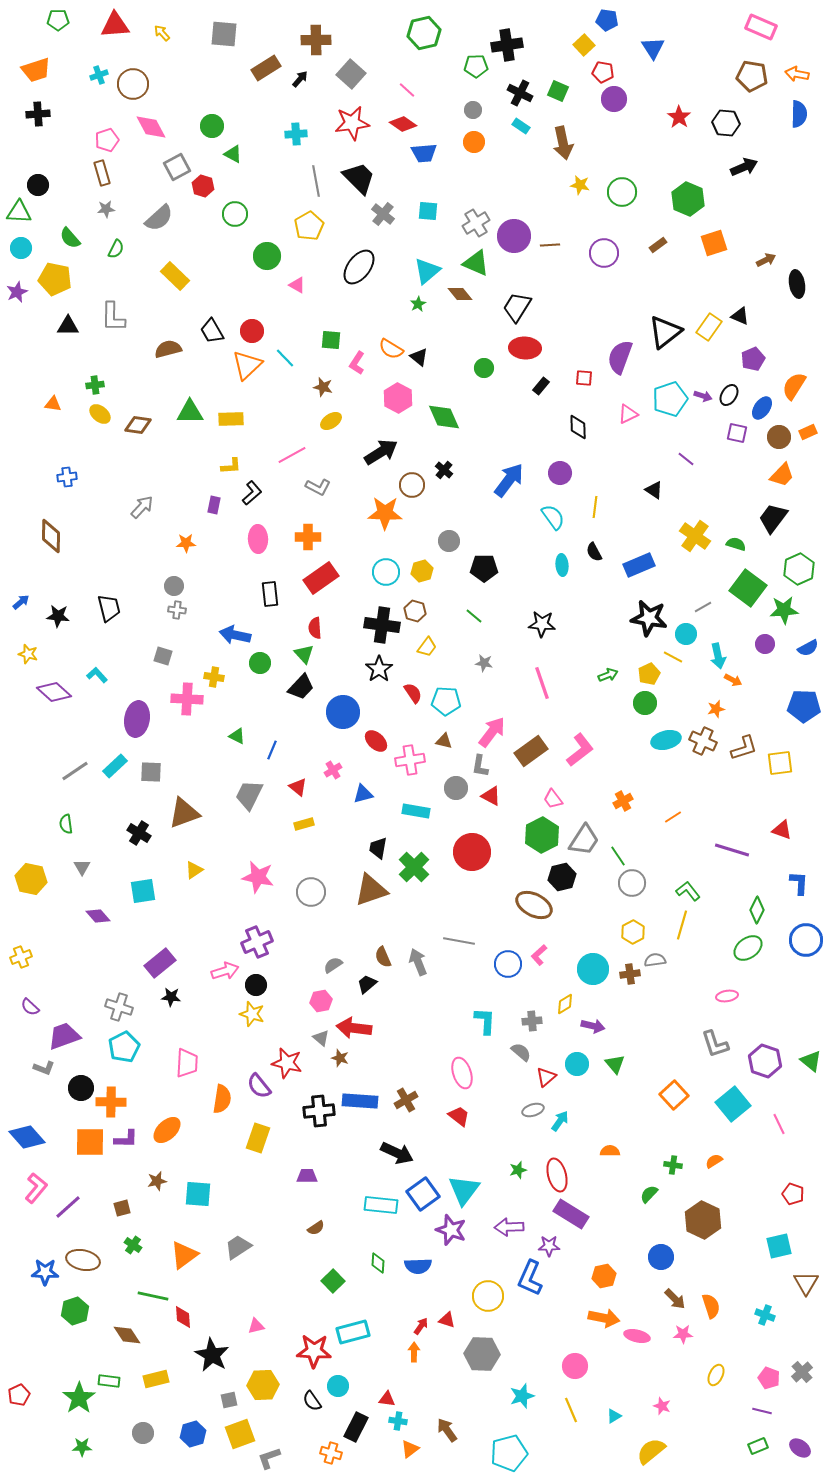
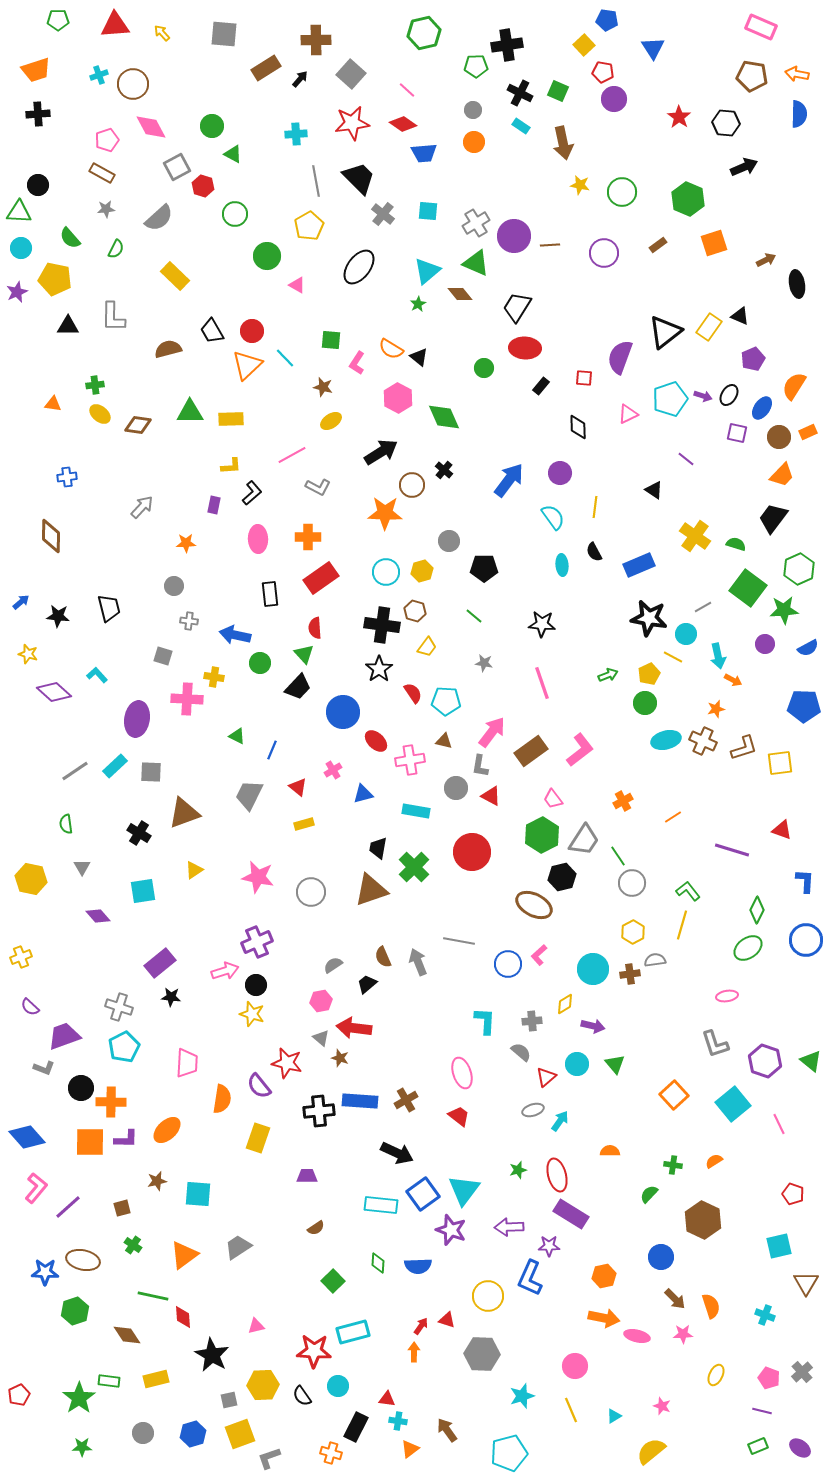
brown rectangle at (102, 173): rotated 45 degrees counterclockwise
gray cross at (177, 610): moved 12 px right, 11 px down
black trapezoid at (301, 687): moved 3 px left
blue L-shape at (799, 883): moved 6 px right, 2 px up
black semicircle at (312, 1401): moved 10 px left, 5 px up
